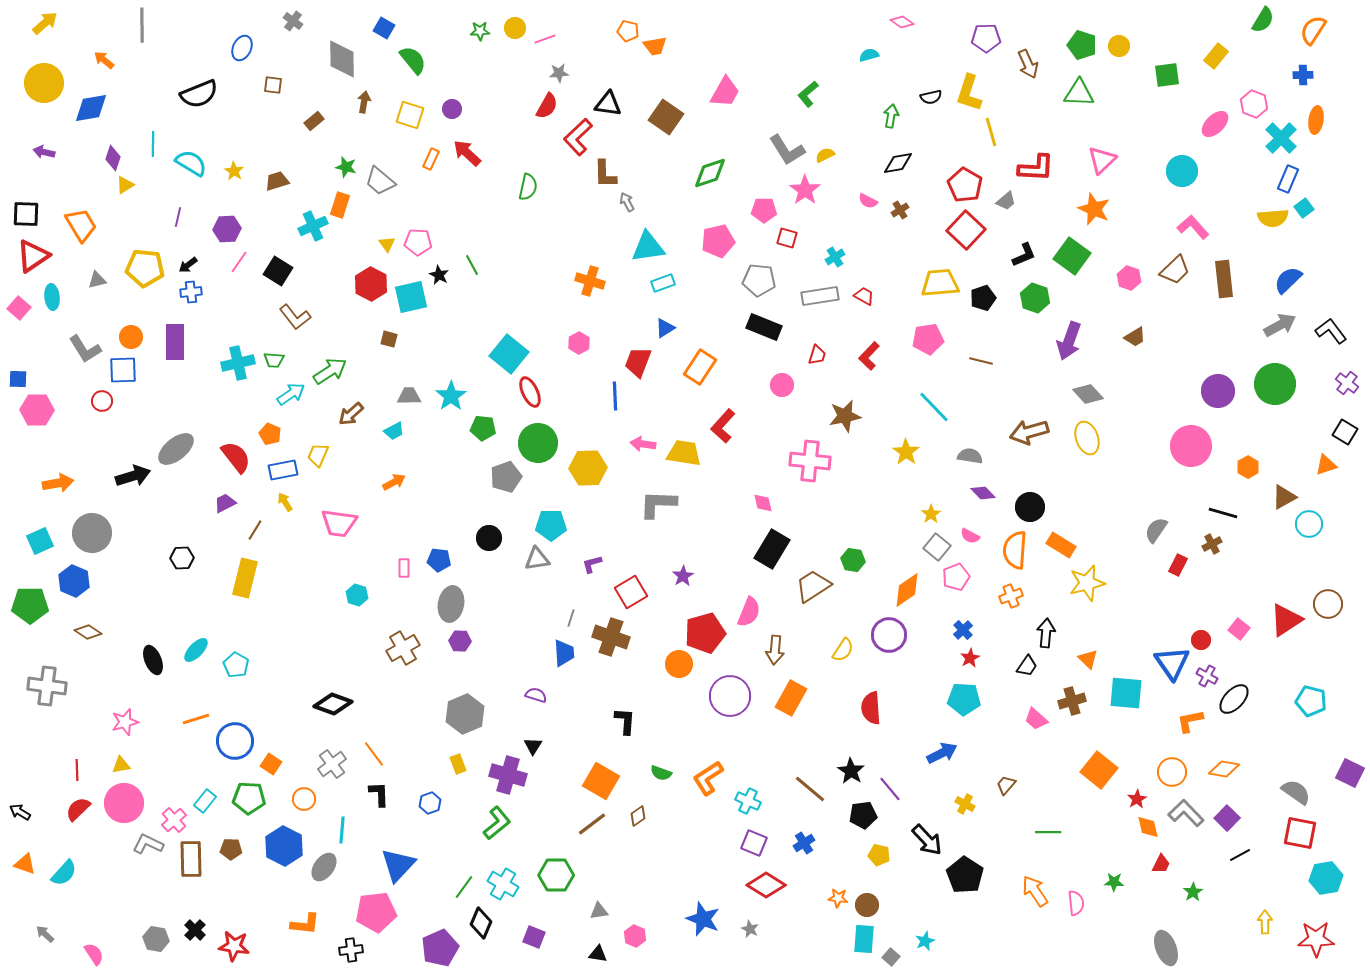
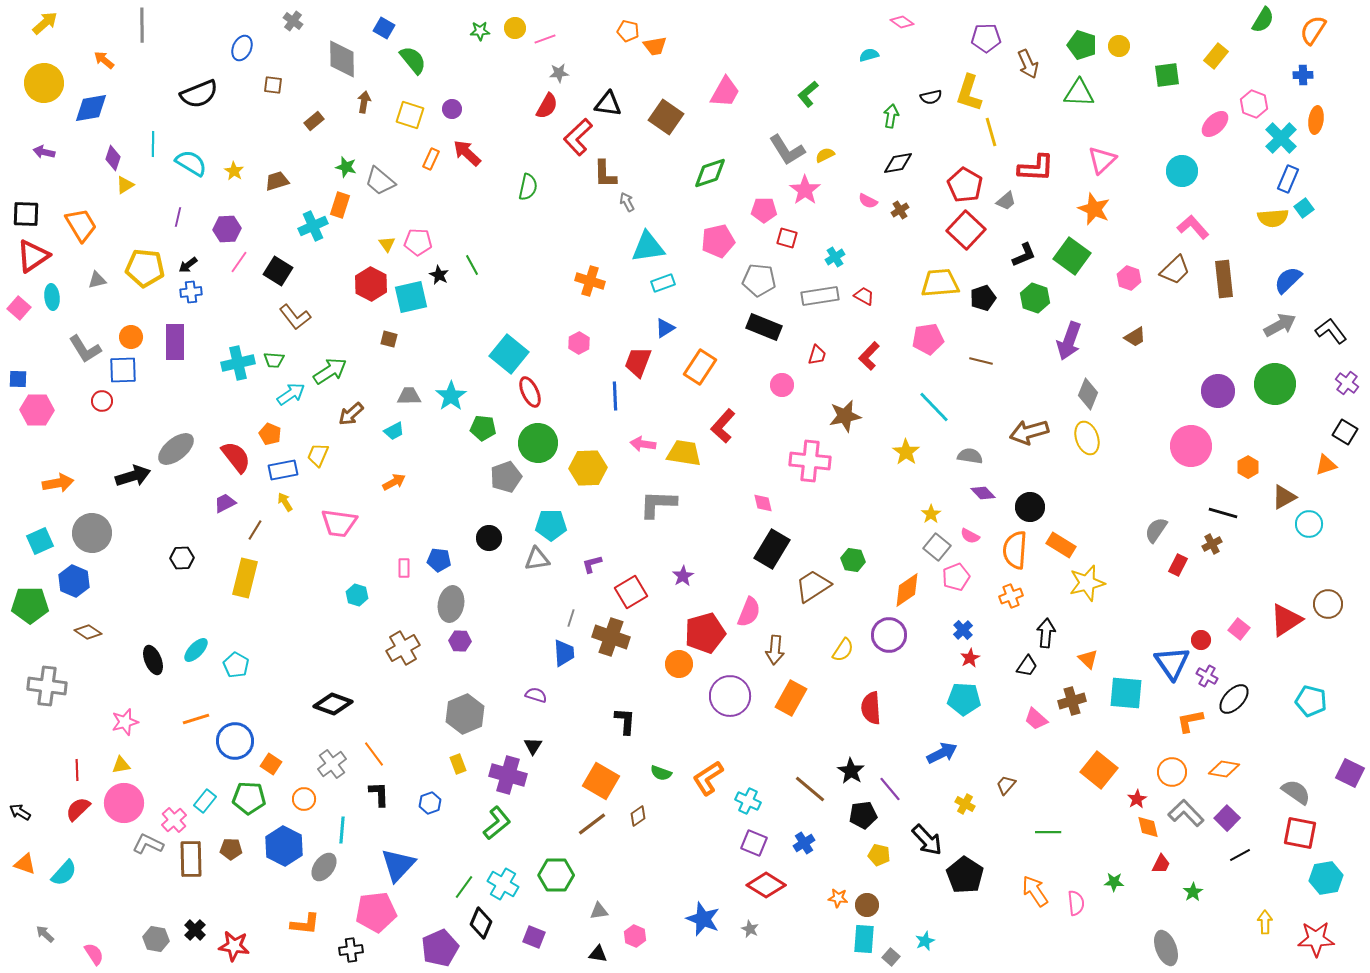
gray diamond at (1088, 394): rotated 64 degrees clockwise
